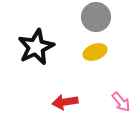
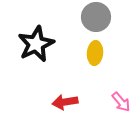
black star: moved 3 px up
yellow ellipse: moved 1 px down; rotated 65 degrees counterclockwise
